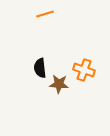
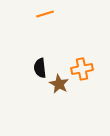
orange cross: moved 2 px left, 1 px up; rotated 30 degrees counterclockwise
brown star: rotated 24 degrees clockwise
